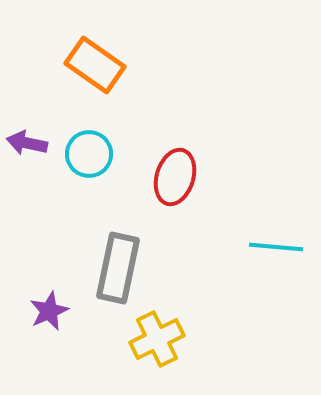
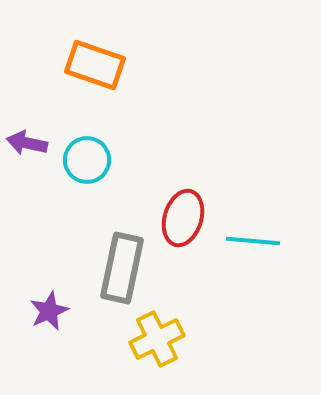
orange rectangle: rotated 16 degrees counterclockwise
cyan circle: moved 2 px left, 6 px down
red ellipse: moved 8 px right, 41 px down
cyan line: moved 23 px left, 6 px up
gray rectangle: moved 4 px right
